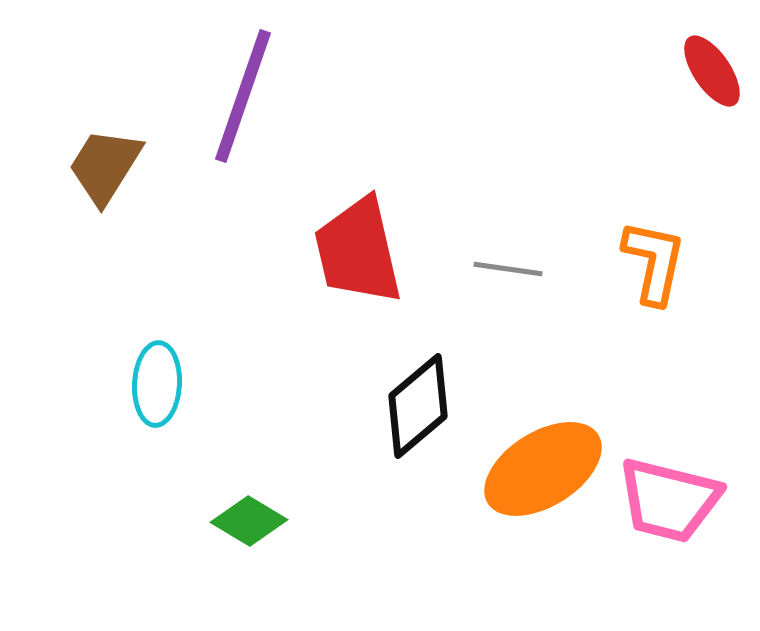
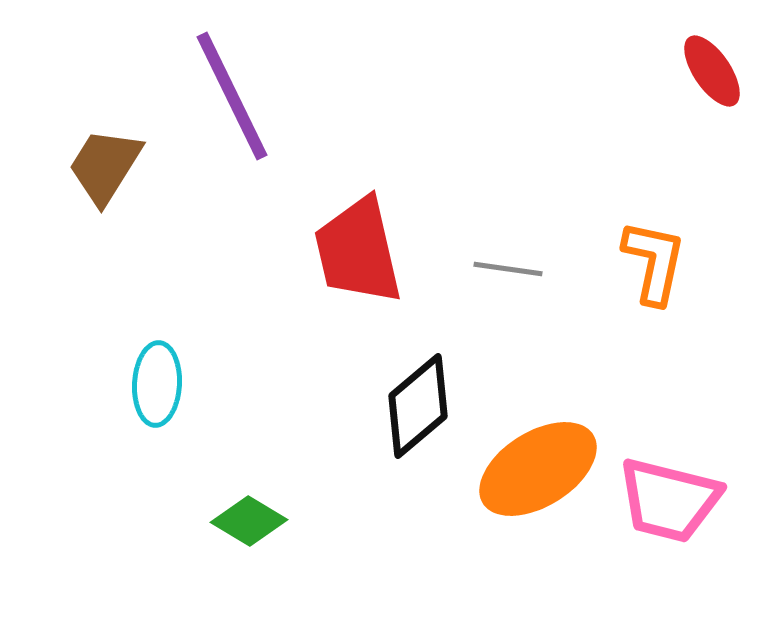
purple line: moved 11 px left; rotated 45 degrees counterclockwise
orange ellipse: moved 5 px left
